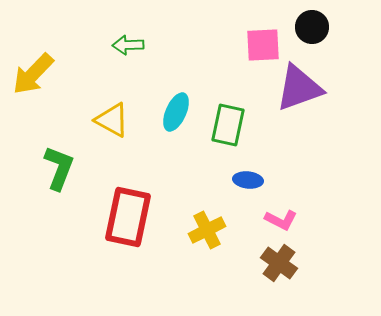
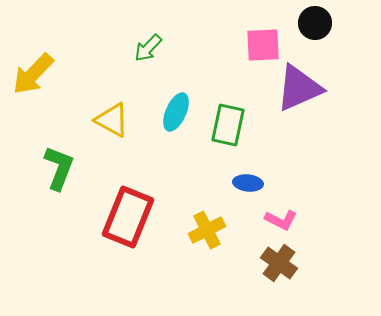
black circle: moved 3 px right, 4 px up
green arrow: moved 20 px right, 3 px down; rotated 44 degrees counterclockwise
purple triangle: rotated 4 degrees counterclockwise
blue ellipse: moved 3 px down
red rectangle: rotated 10 degrees clockwise
